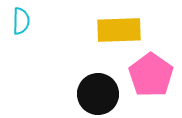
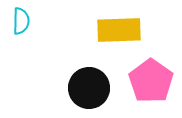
pink pentagon: moved 6 px down
black circle: moved 9 px left, 6 px up
